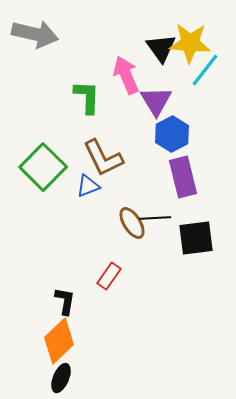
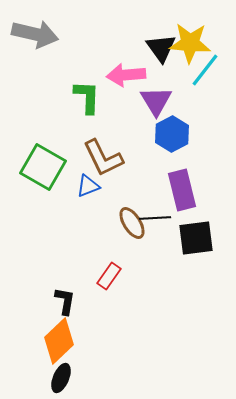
pink arrow: rotated 72 degrees counterclockwise
green square: rotated 15 degrees counterclockwise
purple rectangle: moved 1 px left, 13 px down
